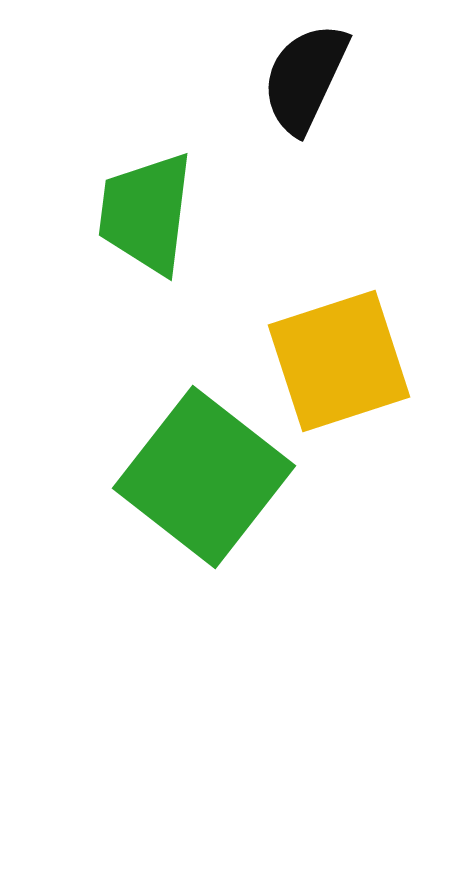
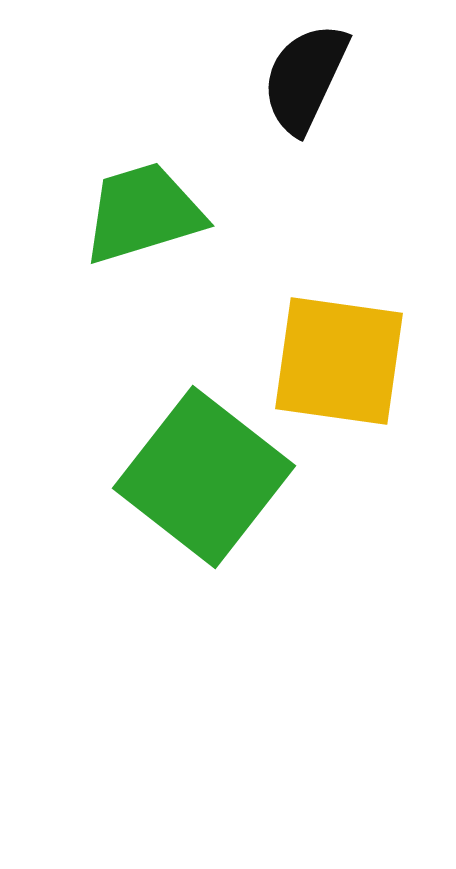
green trapezoid: moved 3 px left; rotated 66 degrees clockwise
yellow square: rotated 26 degrees clockwise
